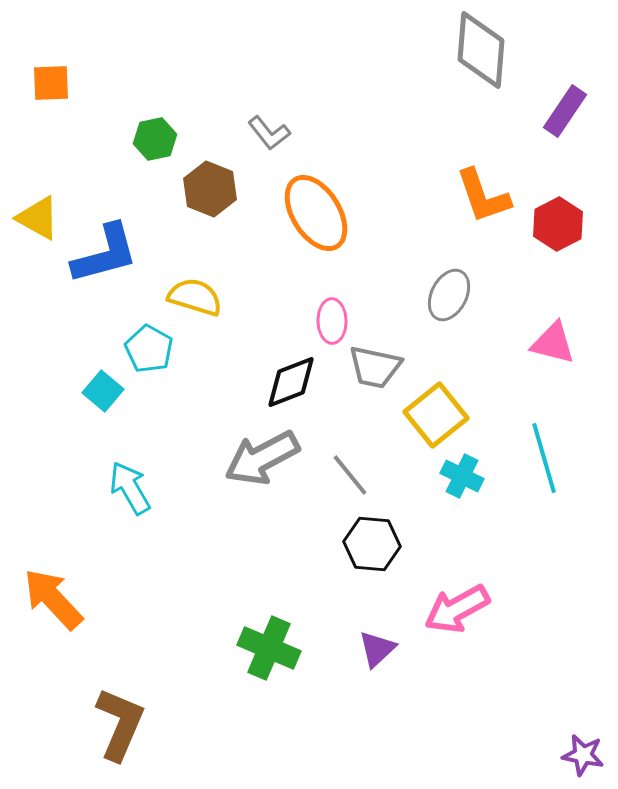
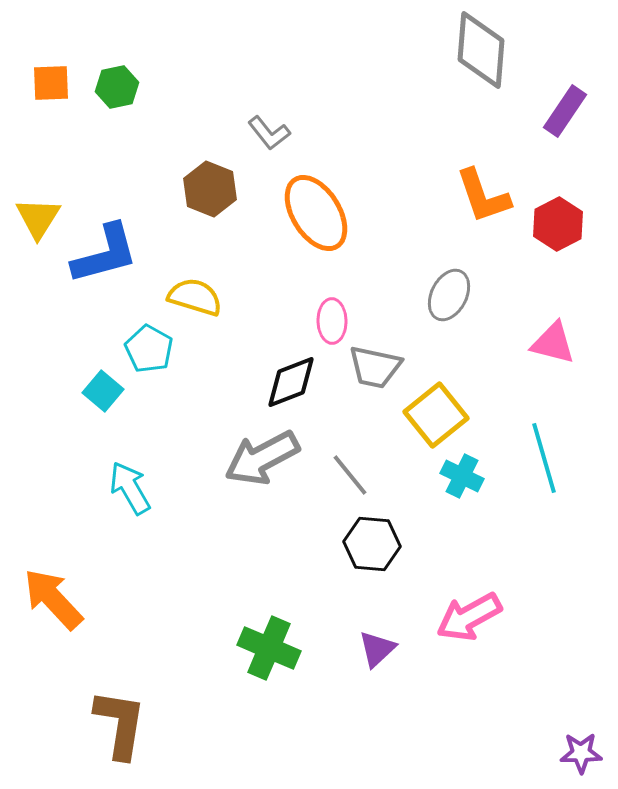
green hexagon: moved 38 px left, 52 px up
yellow triangle: rotated 33 degrees clockwise
pink arrow: moved 12 px right, 8 px down
brown L-shape: rotated 14 degrees counterclockwise
purple star: moved 2 px left, 2 px up; rotated 12 degrees counterclockwise
